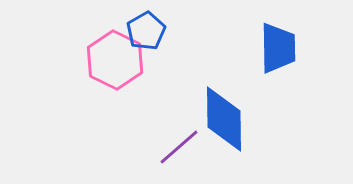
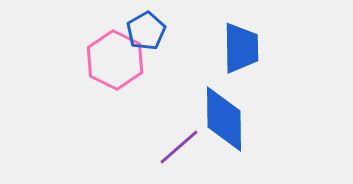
blue trapezoid: moved 37 px left
